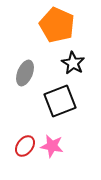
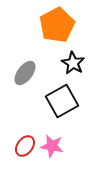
orange pentagon: rotated 20 degrees clockwise
gray ellipse: rotated 15 degrees clockwise
black square: moved 2 px right; rotated 8 degrees counterclockwise
